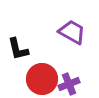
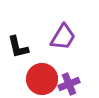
purple trapezoid: moved 9 px left, 5 px down; rotated 92 degrees clockwise
black L-shape: moved 2 px up
